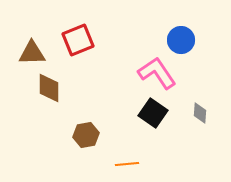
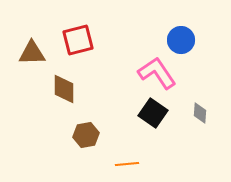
red square: rotated 8 degrees clockwise
brown diamond: moved 15 px right, 1 px down
